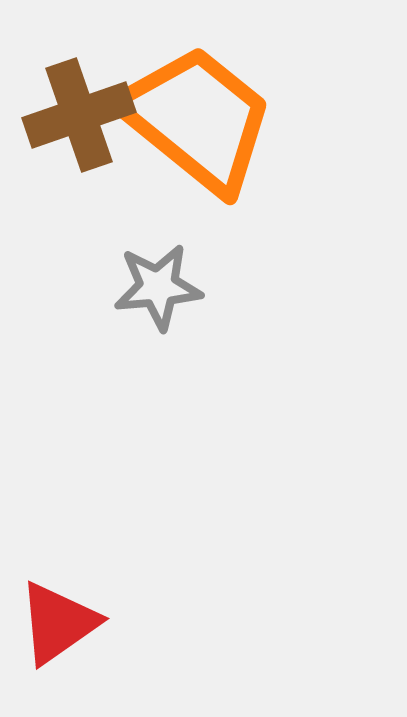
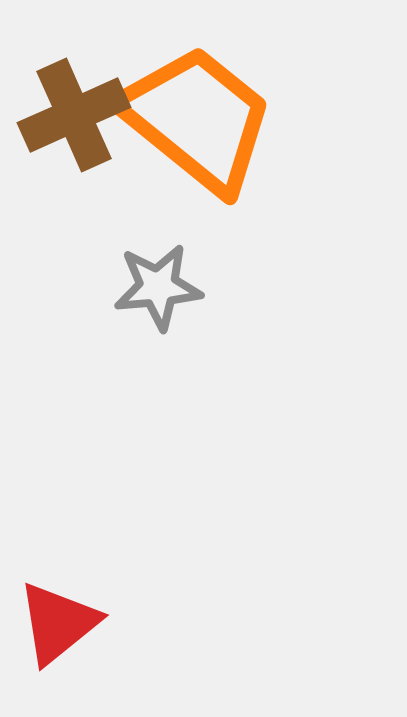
brown cross: moved 5 px left; rotated 5 degrees counterclockwise
red triangle: rotated 4 degrees counterclockwise
